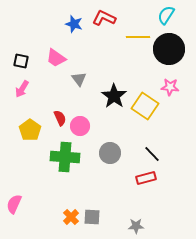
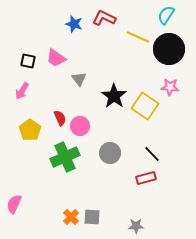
yellow line: rotated 25 degrees clockwise
black square: moved 7 px right
pink arrow: moved 2 px down
green cross: rotated 28 degrees counterclockwise
